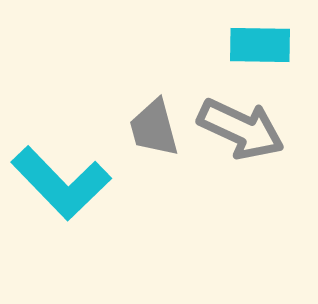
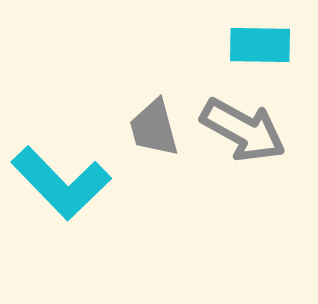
gray arrow: moved 2 px right, 1 px down; rotated 4 degrees clockwise
